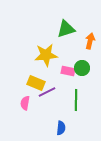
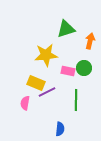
green circle: moved 2 px right
blue semicircle: moved 1 px left, 1 px down
